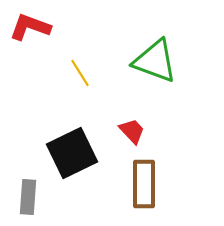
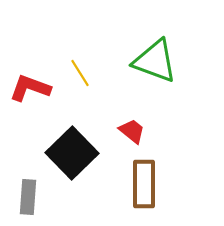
red L-shape: moved 61 px down
red trapezoid: rotated 8 degrees counterclockwise
black square: rotated 18 degrees counterclockwise
